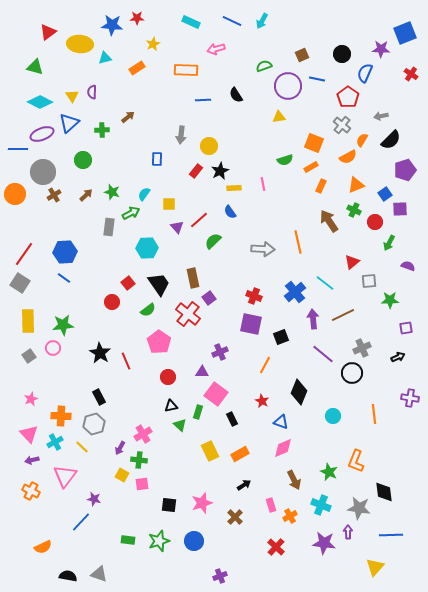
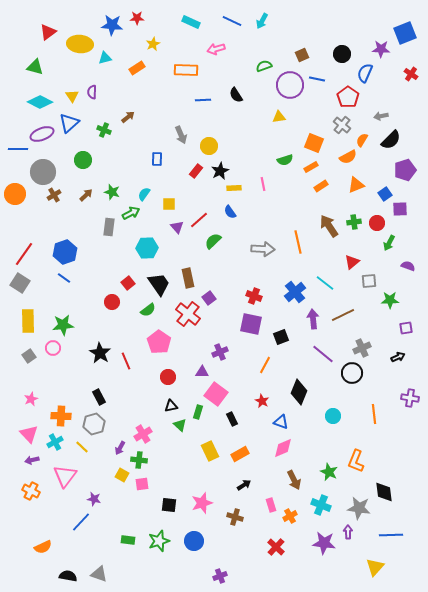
purple circle at (288, 86): moved 2 px right, 1 px up
green cross at (102, 130): moved 2 px right; rotated 24 degrees clockwise
gray arrow at (181, 135): rotated 30 degrees counterclockwise
orange rectangle at (321, 186): rotated 32 degrees clockwise
green cross at (354, 210): moved 12 px down; rotated 32 degrees counterclockwise
brown arrow at (329, 221): moved 5 px down
red circle at (375, 222): moved 2 px right, 1 px down
blue hexagon at (65, 252): rotated 15 degrees counterclockwise
brown rectangle at (193, 278): moved 5 px left
brown cross at (235, 517): rotated 28 degrees counterclockwise
